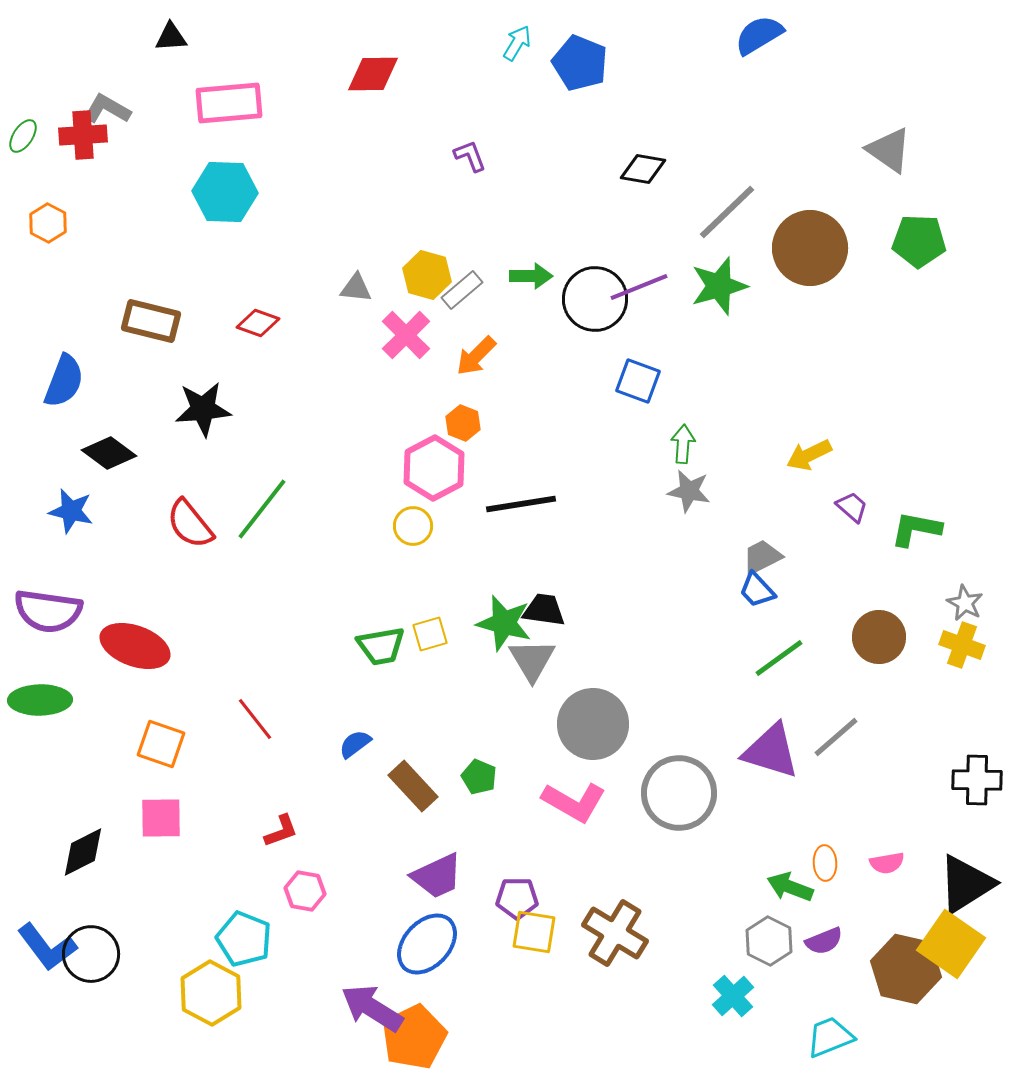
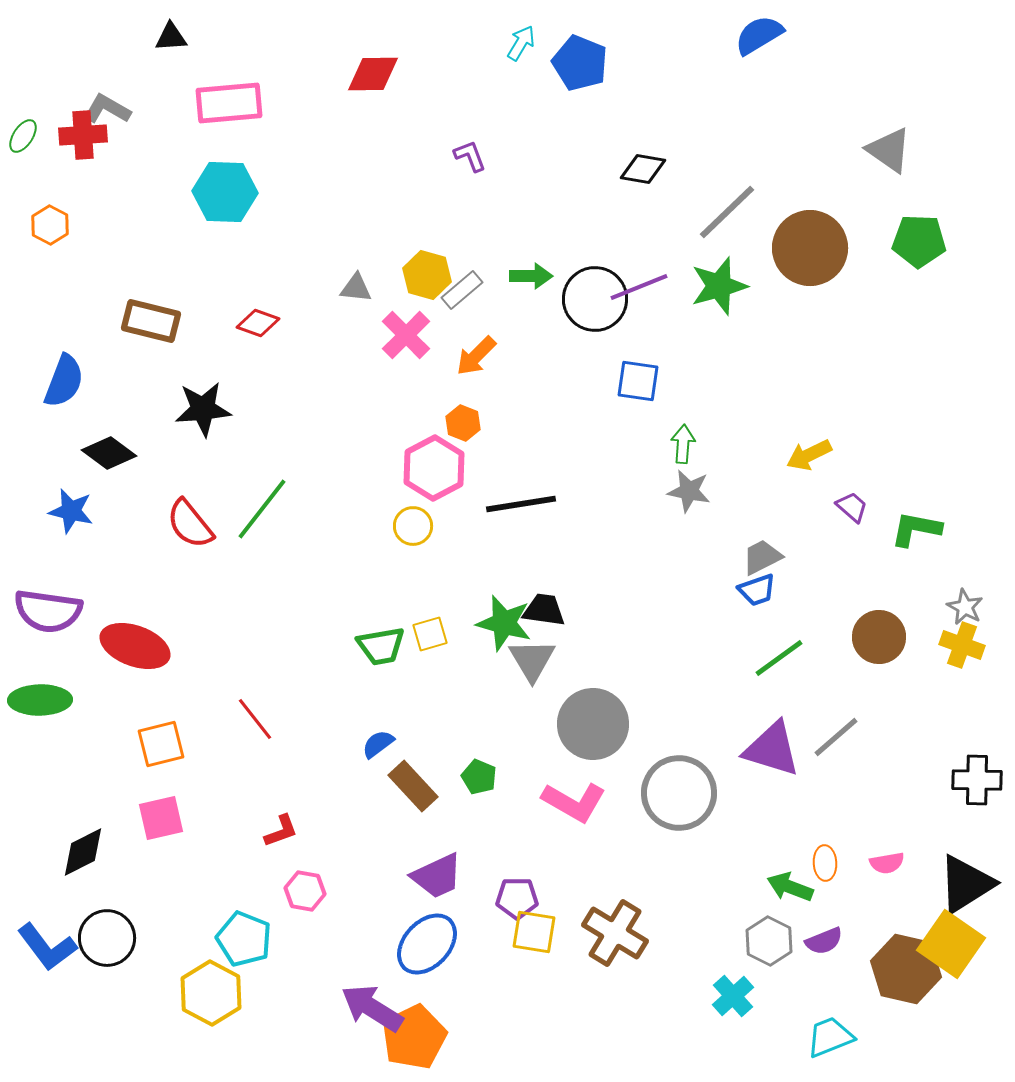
cyan arrow at (517, 43): moved 4 px right
orange hexagon at (48, 223): moved 2 px right, 2 px down
blue square at (638, 381): rotated 12 degrees counterclockwise
blue trapezoid at (757, 590): rotated 66 degrees counterclockwise
gray star at (965, 603): moved 4 px down
orange square at (161, 744): rotated 33 degrees counterclockwise
blue semicircle at (355, 744): moved 23 px right
purple triangle at (771, 751): moved 1 px right, 2 px up
pink square at (161, 818): rotated 12 degrees counterclockwise
black circle at (91, 954): moved 16 px right, 16 px up
